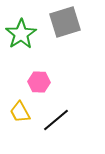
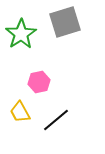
pink hexagon: rotated 15 degrees counterclockwise
